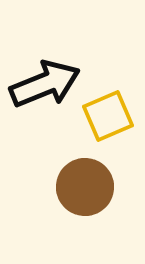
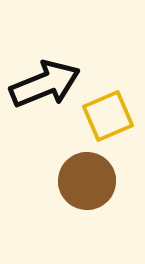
brown circle: moved 2 px right, 6 px up
